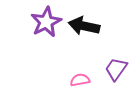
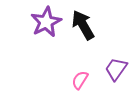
black arrow: moved 1 px left, 1 px up; rotated 48 degrees clockwise
pink semicircle: rotated 48 degrees counterclockwise
